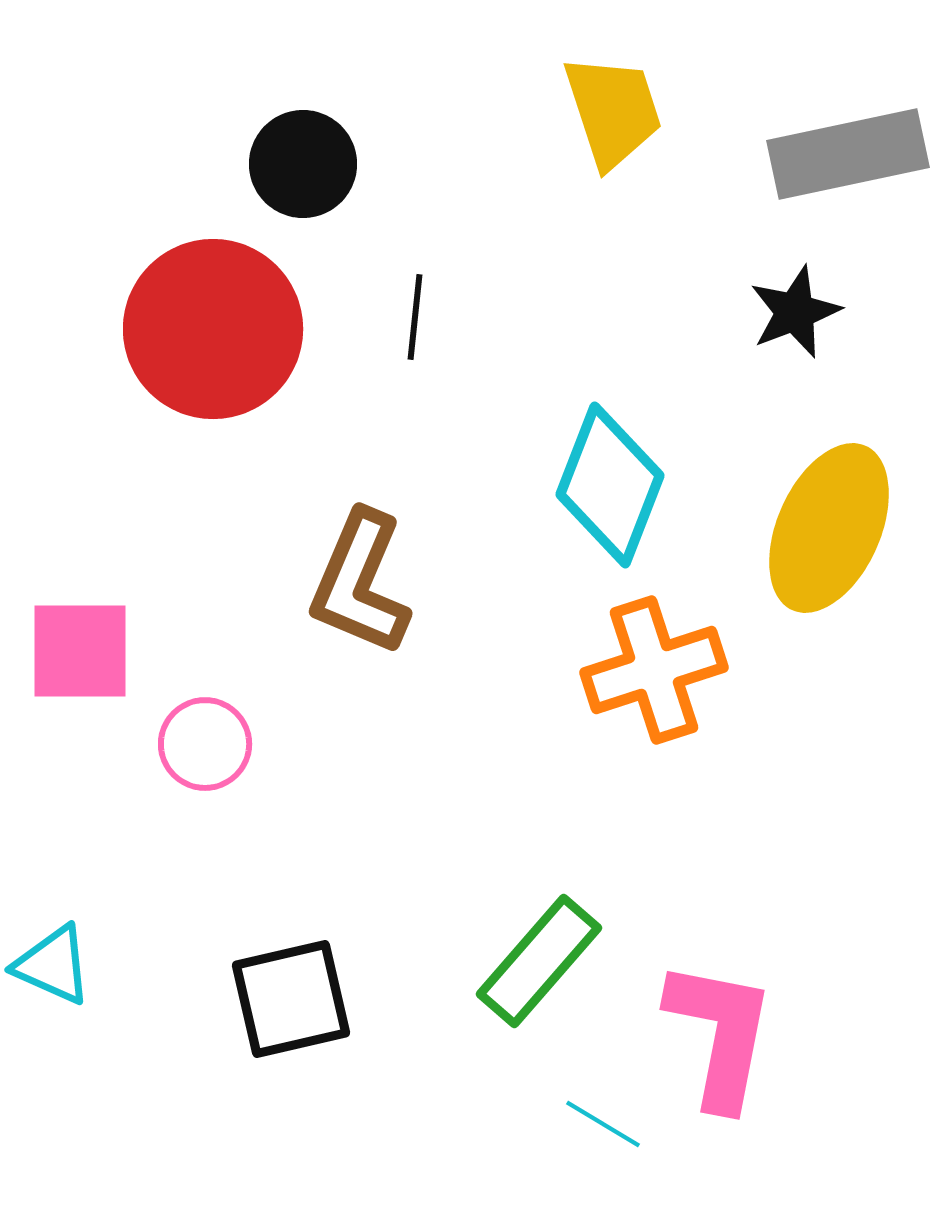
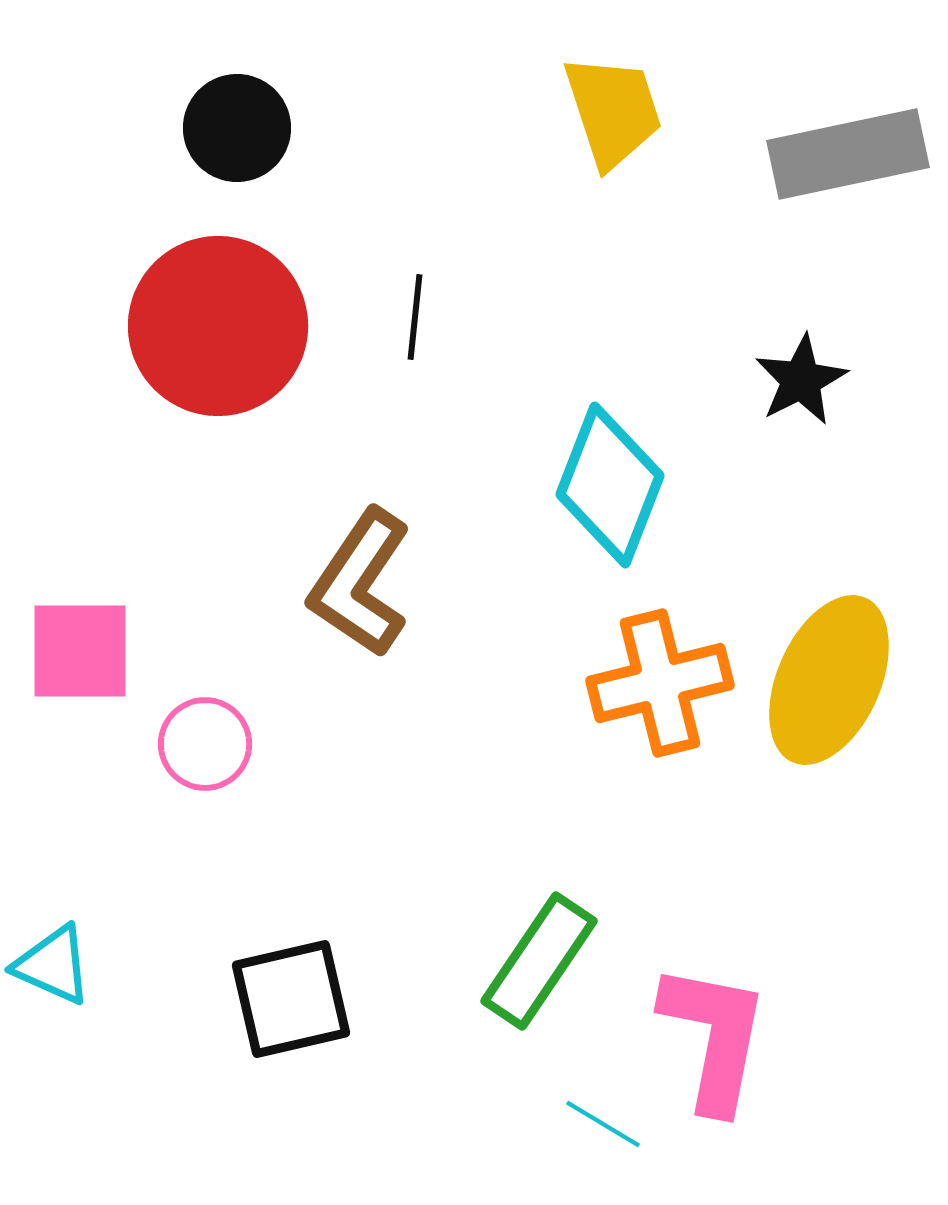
black circle: moved 66 px left, 36 px up
black star: moved 6 px right, 68 px down; rotated 6 degrees counterclockwise
red circle: moved 5 px right, 3 px up
yellow ellipse: moved 152 px down
brown L-shape: rotated 11 degrees clockwise
orange cross: moved 6 px right, 13 px down; rotated 4 degrees clockwise
green rectangle: rotated 7 degrees counterclockwise
pink L-shape: moved 6 px left, 3 px down
